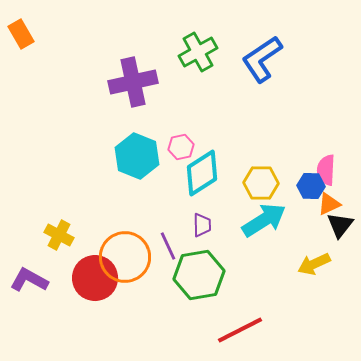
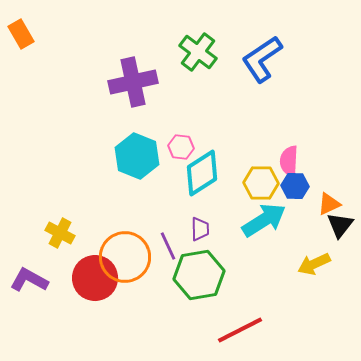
green cross: rotated 24 degrees counterclockwise
pink hexagon: rotated 20 degrees clockwise
pink semicircle: moved 37 px left, 9 px up
blue hexagon: moved 16 px left
purple trapezoid: moved 2 px left, 4 px down
yellow cross: moved 1 px right, 2 px up
